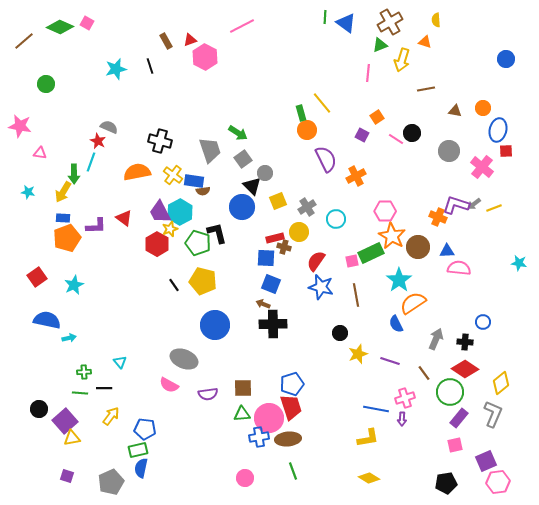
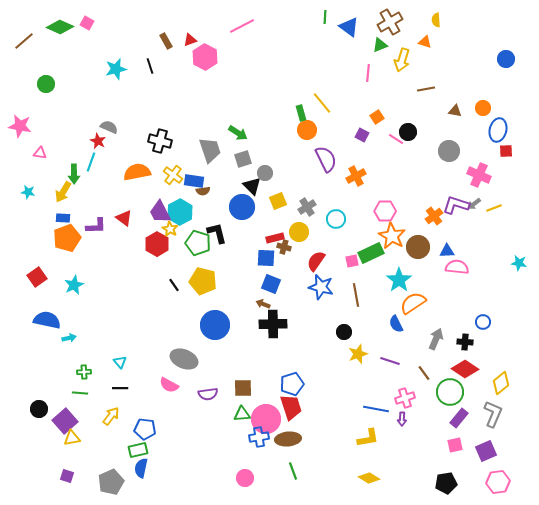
blue triangle at (346, 23): moved 3 px right, 4 px down
black circle at (412, 133): moved 4 px left, 1 px up
gray square at (243, 159): rotated 18 degrees clockwise
pink cross at (482, 167): moved 3 px left, 8 px down; rotated 15 degrees counterclockwise
orange cross at (438, 217): moved 4 px left, 1 px up; rotated 30 degrees clockwise
yellow star at (170, 229): rotated 21 degrees counterclockwise
pink semicircle at (459, 268): moved 2 px left, 1 px up
black circle at (340, 333): moved 4 px right, 1 px up
black line at (104, 388): moved 16 px right
pink circle at (269, 418): moved 3 px left, 1 px down
purple square at (486, 461): moved 10 px up
